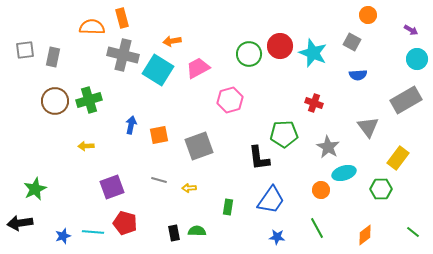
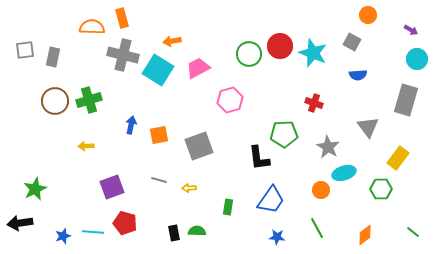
gray rectangle at (406, 100): rotated 44 degrees counterclockwise
